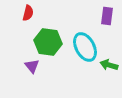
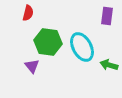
cyan ellipse: moved 3 px left
